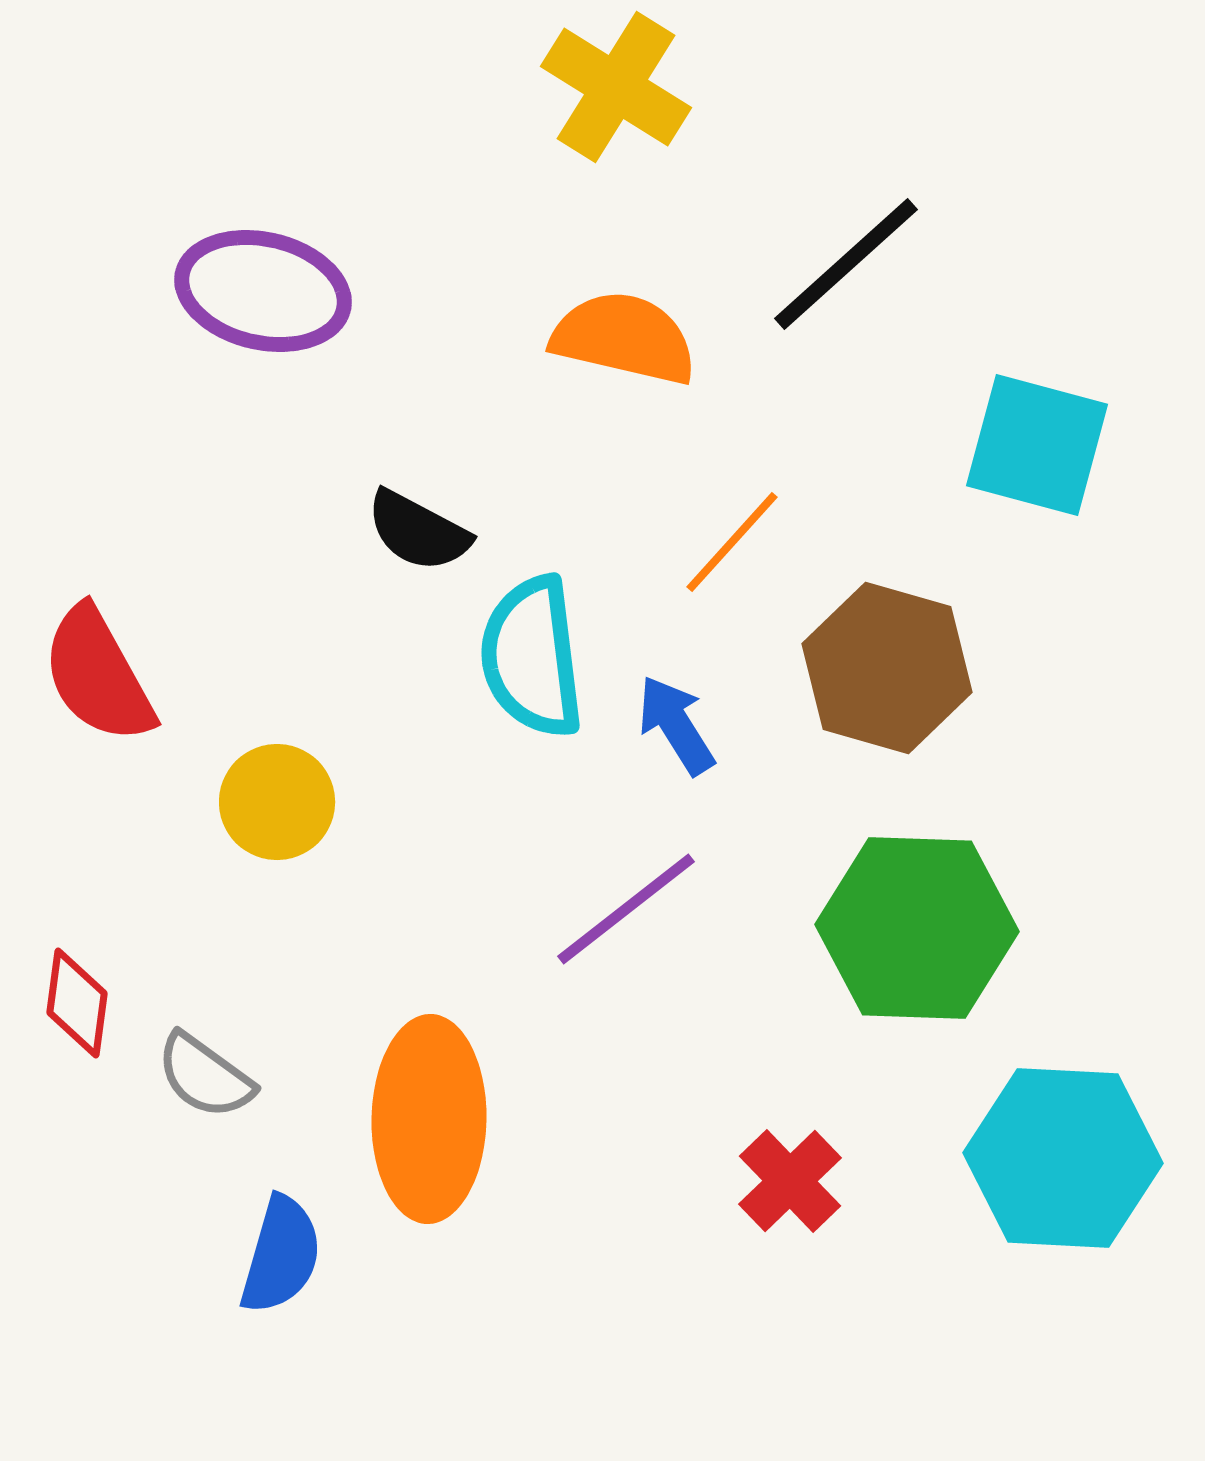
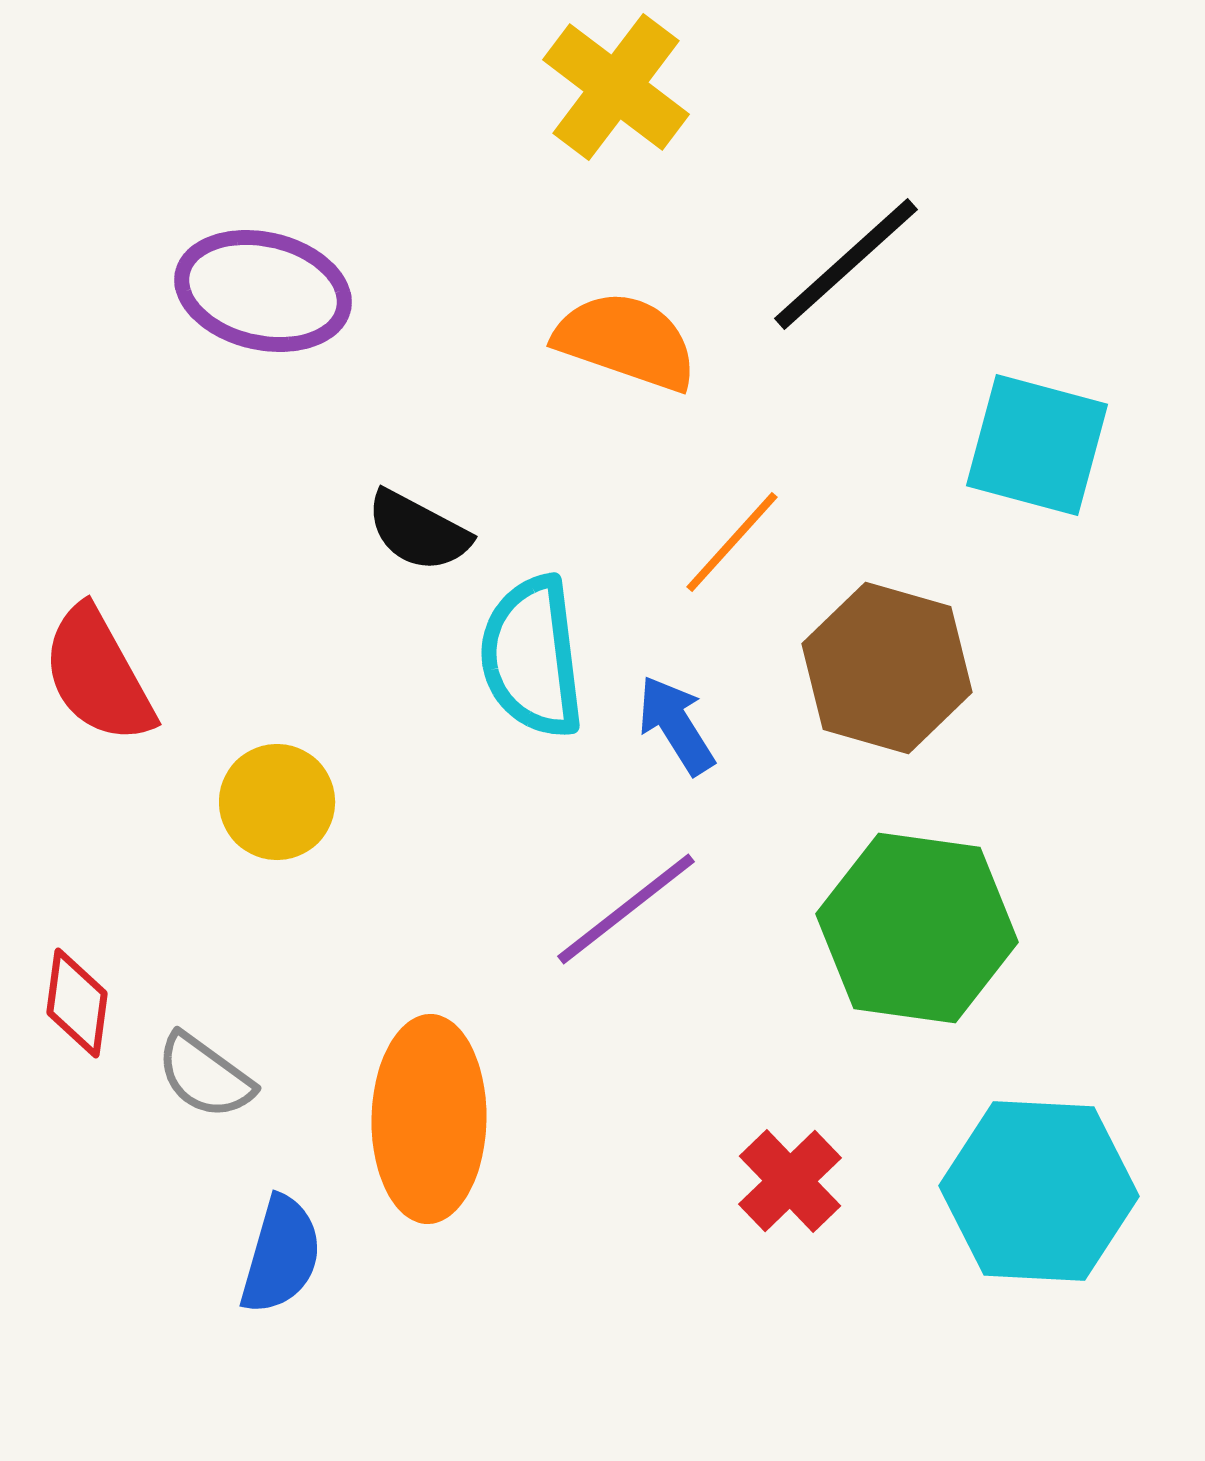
yellow cross: rotated 5 degrees clockwise
orange semicircle: moved 2 px right, 3 px down; rotated 6 degrees clockwise
green hexagon: rotated 6 degrees clockwise
cyan hexagon: moved 24 px left, 33 px down
